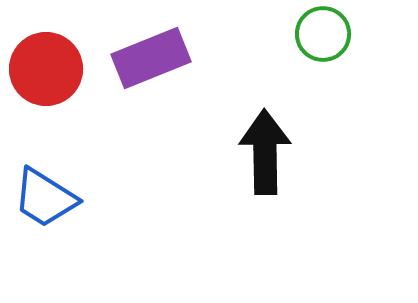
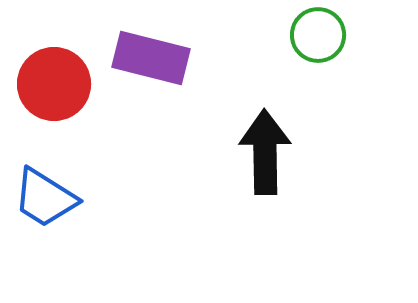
green circle: moved 5 px left, 1 px down
purple rectangle: rotated 36 degrees clockwise
red circle: moved 8 px right, 15 px down
